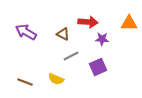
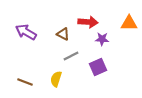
yellow semicircle: rotated 84 degrees clockwise
